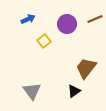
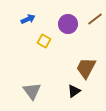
brown line: rotated 14 degrees counterclockwise
purple circle: moved 1 px right
yellow square: rotated 24 degrees counterclockwise
brown trapezoid: rotated 10 degrees counterclockwise
